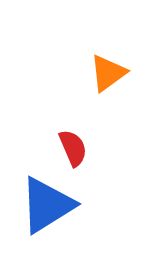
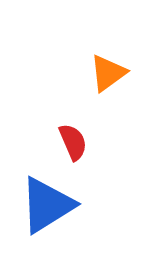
red semicircle: moved 6 px up
